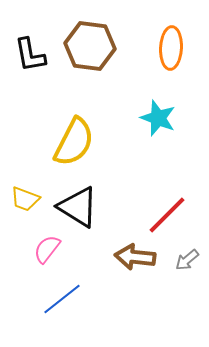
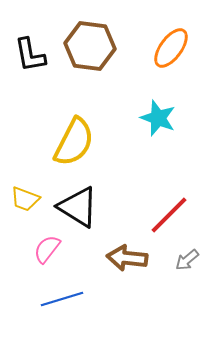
orange ellipse: rotated 33 degrees clockwise
red line: moved 2 px right
brown arrow: moved 8 px left, 1 px down
blue line: rotated 21 degrees clockwise
